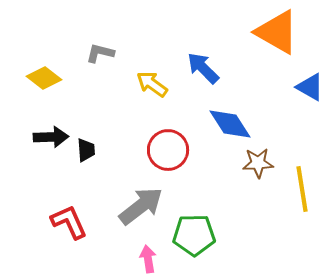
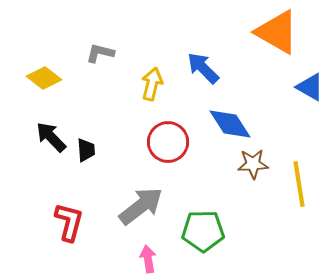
yellow arrow: rotated 68 degrees clockwise
black arrow: rotated 132 degrees counterclockwise
red circle: moved 8 px up
brown star: moved 5 px left, 1 px down
yellow line: moved 3 px left, 5 px up
red L-shape: rotated 39 degrees clockwise
green pentagon: moved 9 px right, 4 px up
